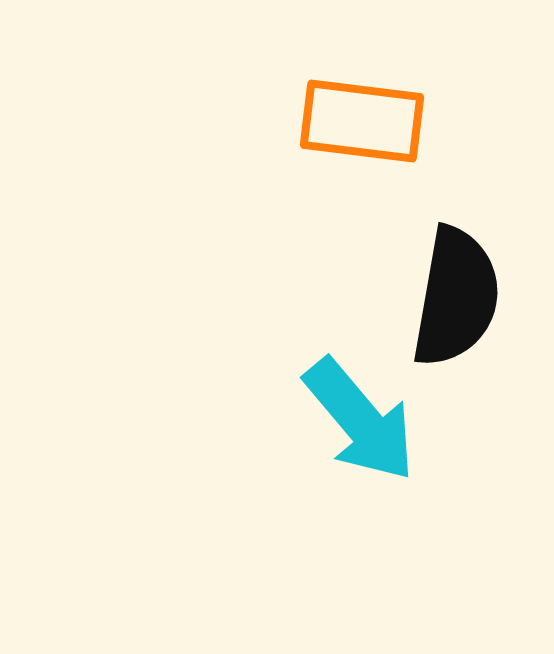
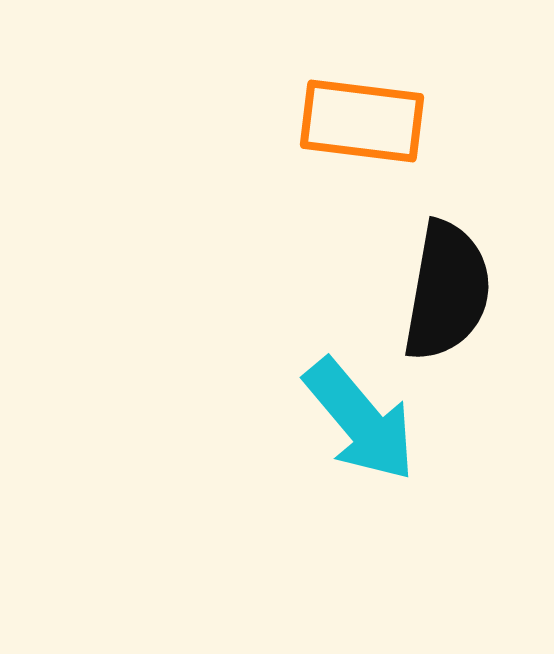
black semicircle: moved 9 px left, 6 px up
